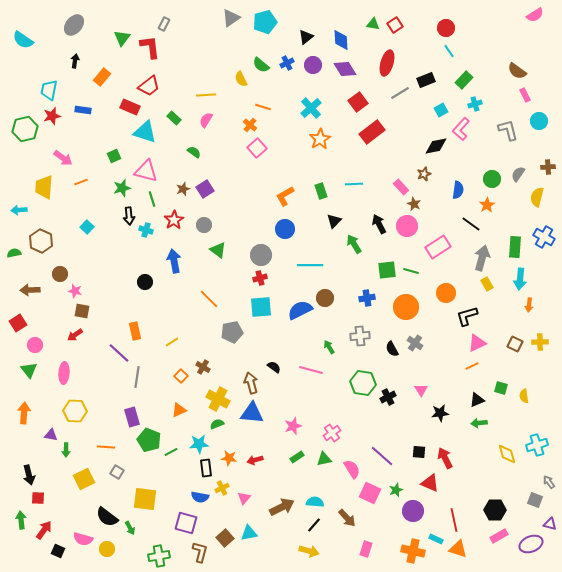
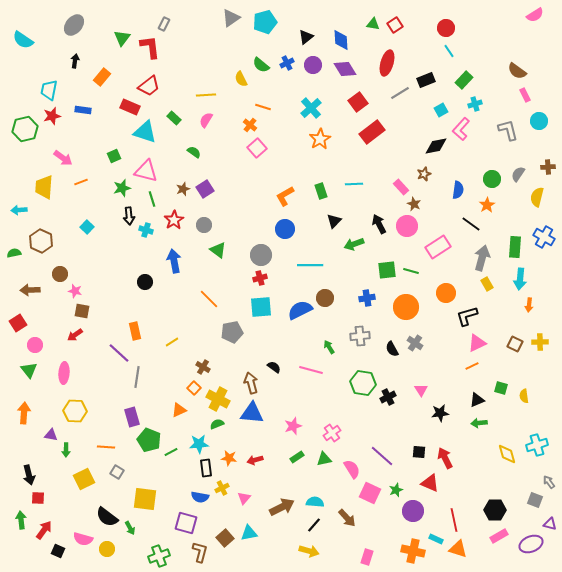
green arrow at (354, 244): rotated 78 degrees counterclockwise
orange square at (181, 376): moved 13 px right, 12 px down
pink rectangle at (366, 549): moved 1 px right, 8 px down
green cross at (159, 556): rotated 10 degrees counterclockwise
